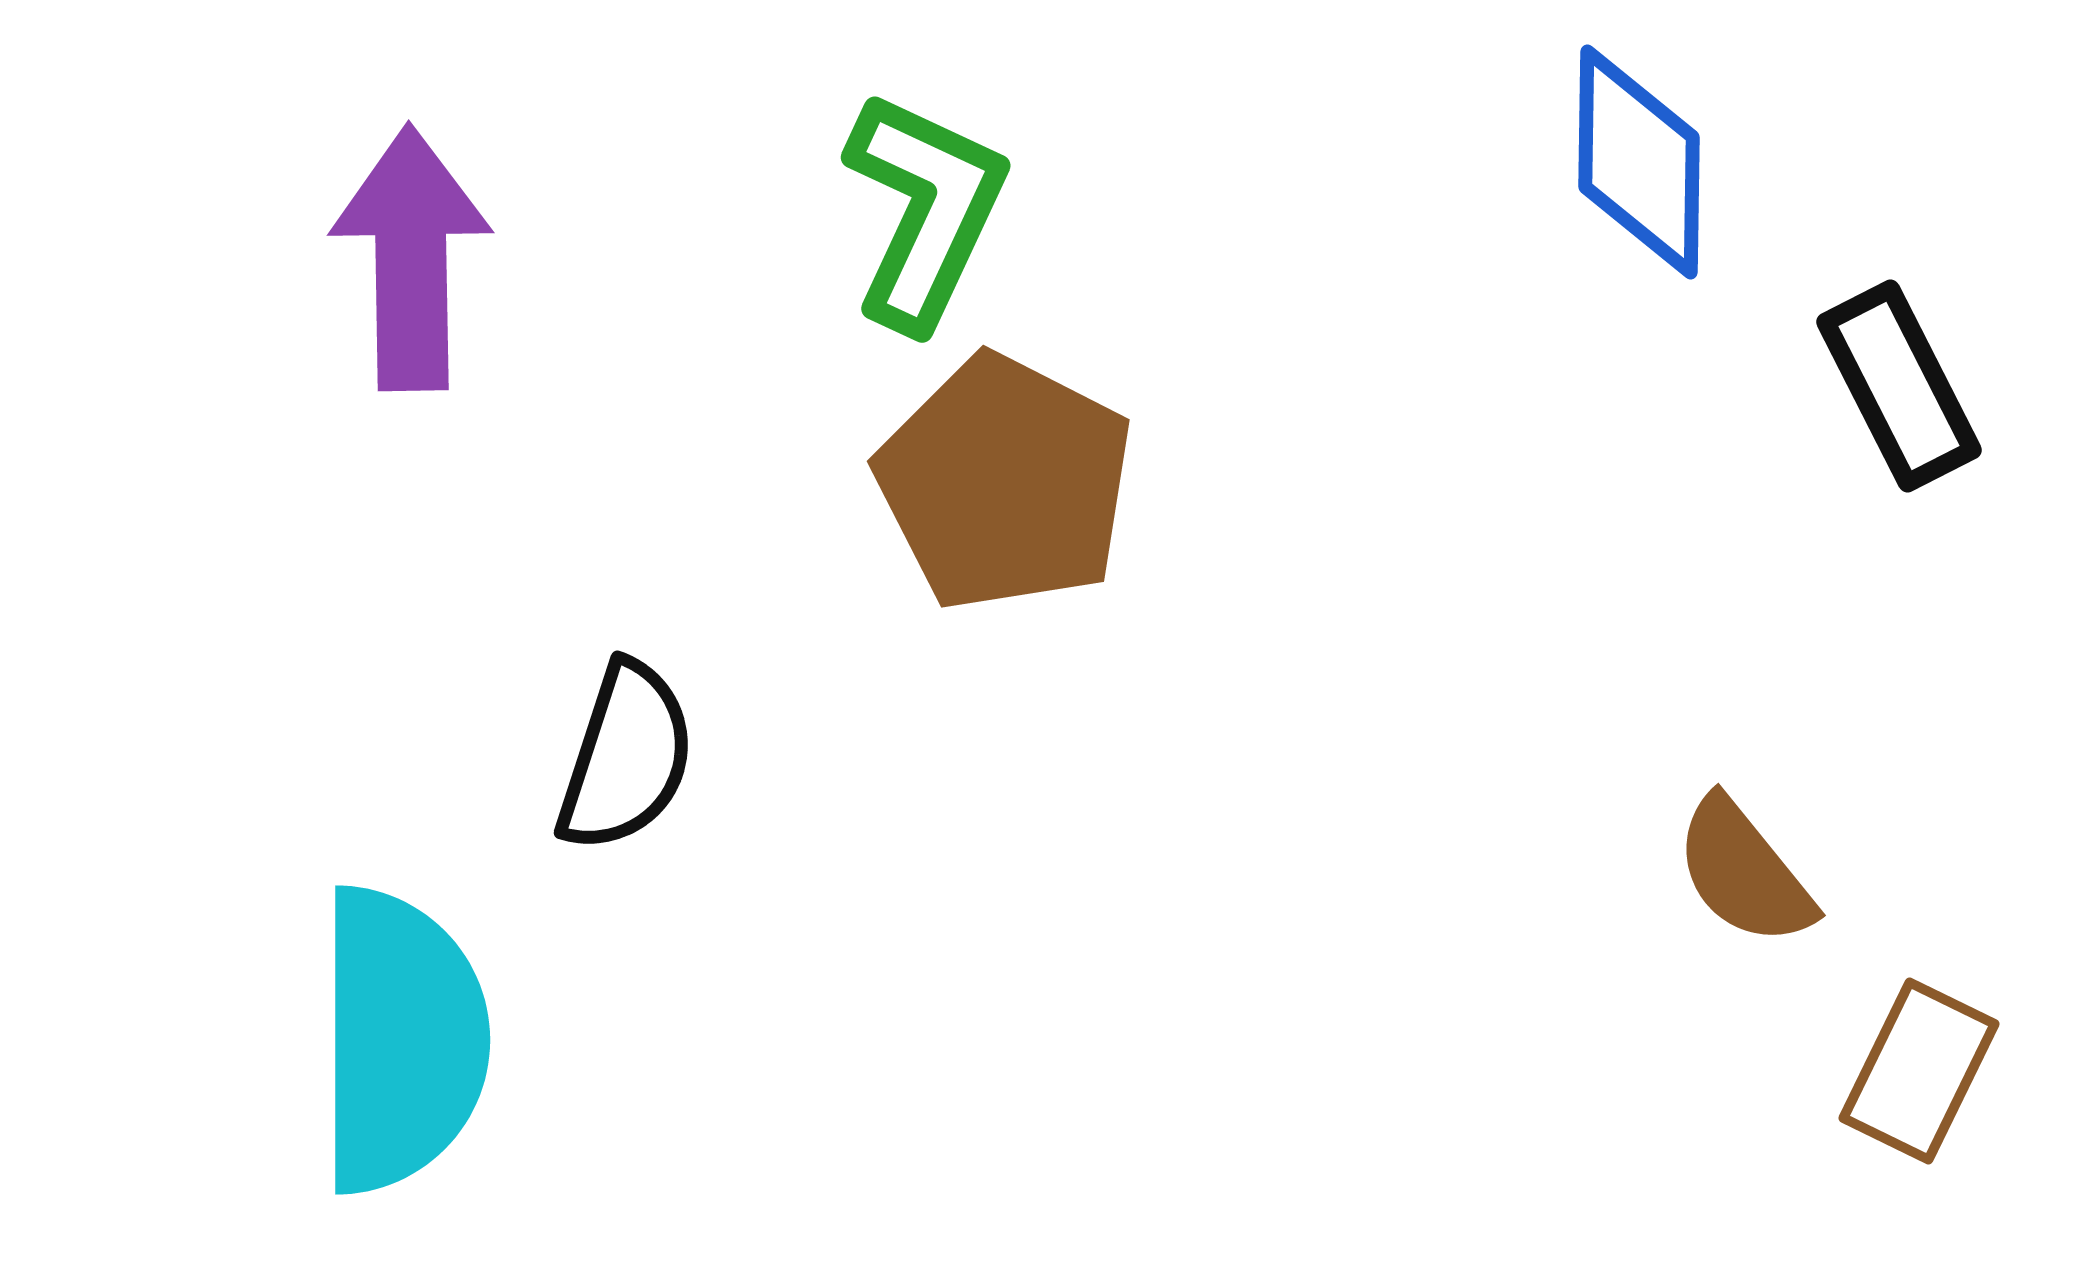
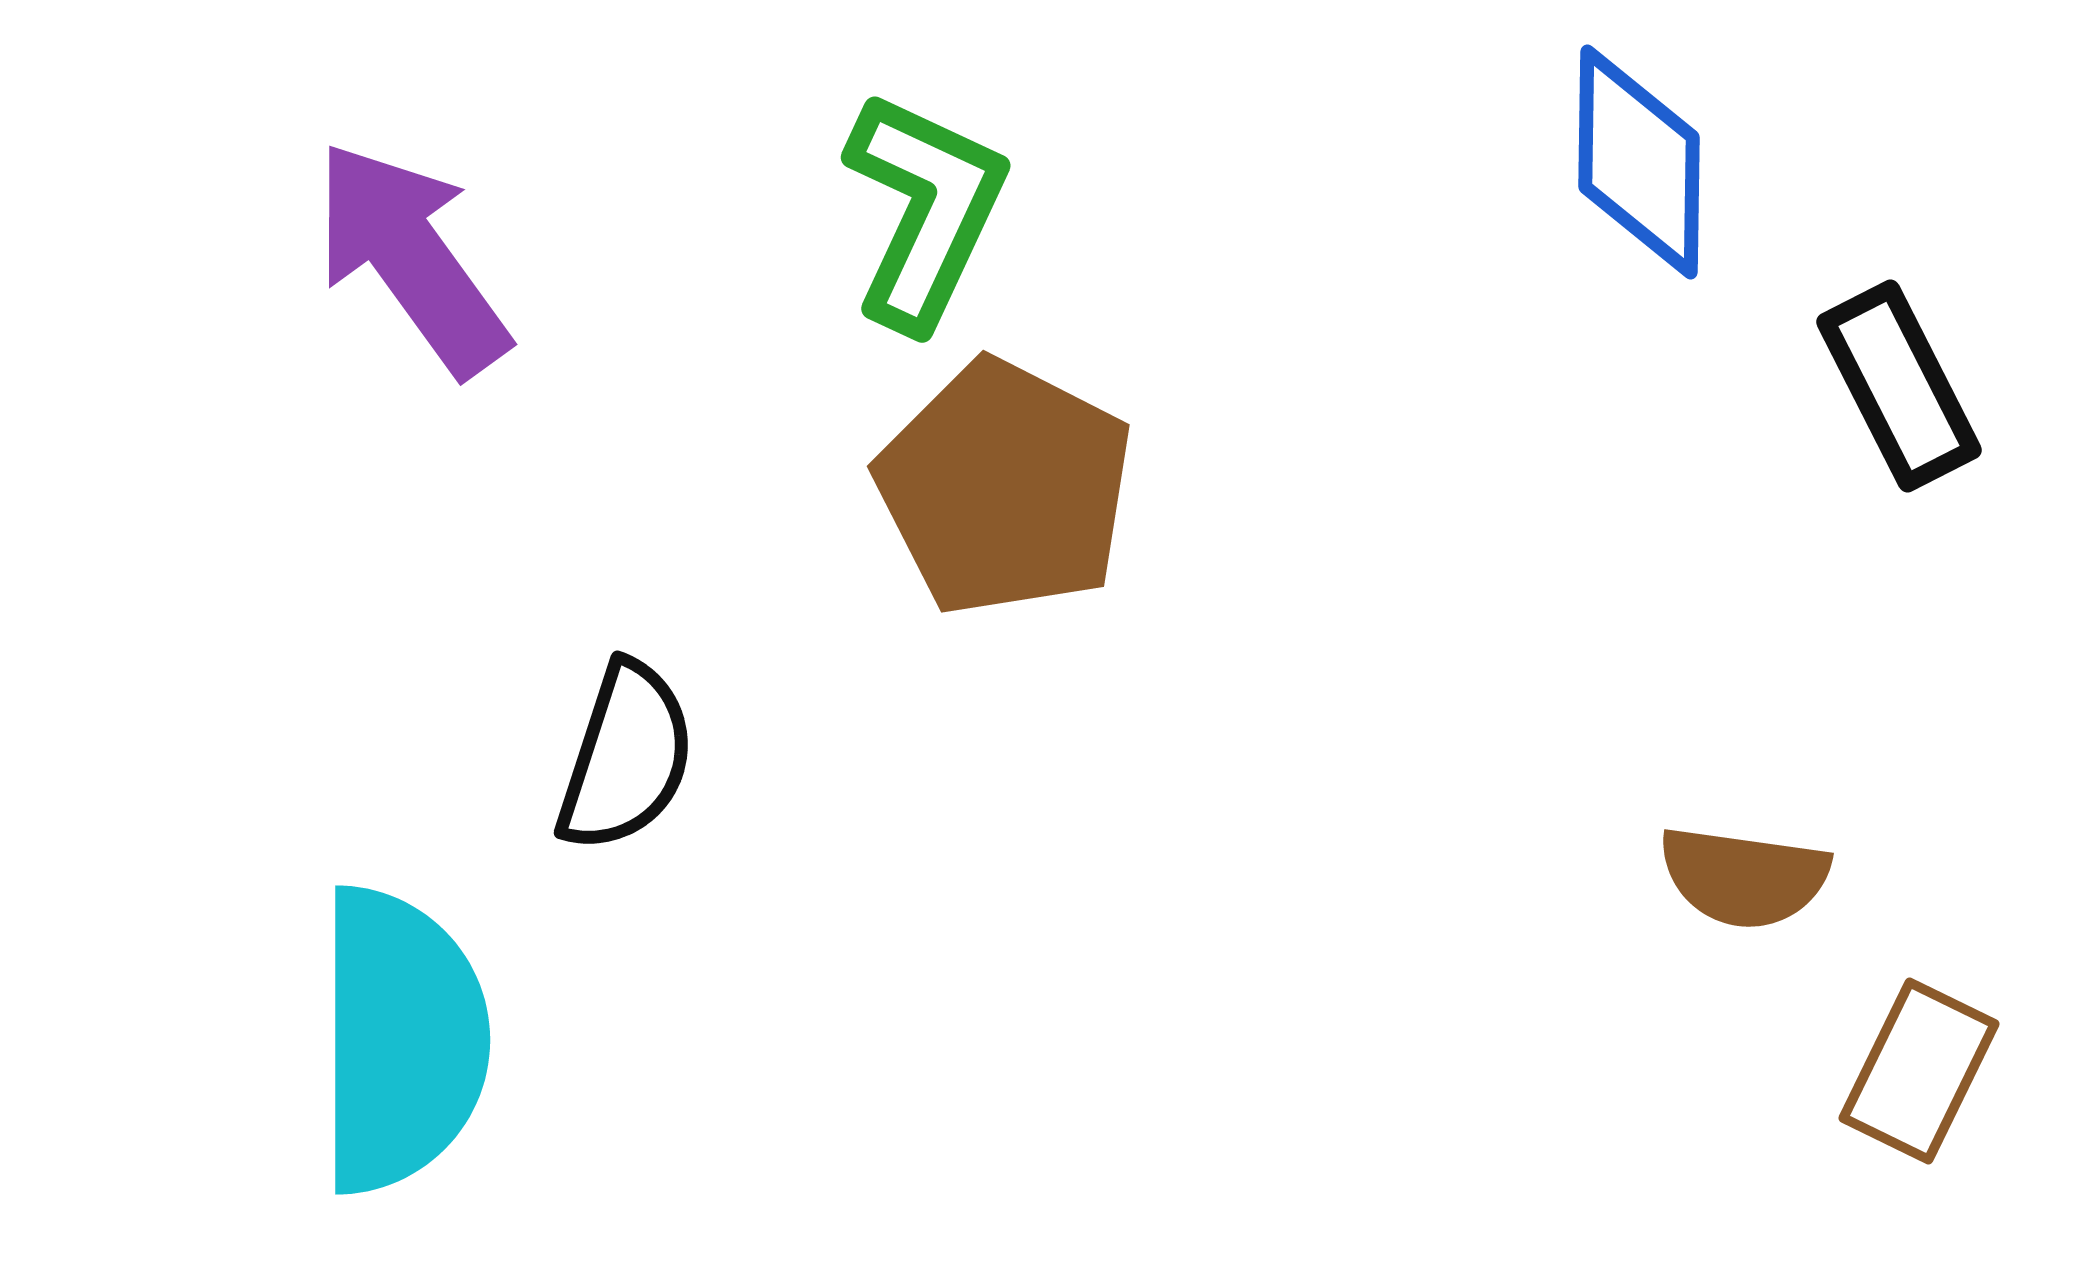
purple arrow: rotated 35 degrees counterclockwise
brown pentagon: moved 5 px down
brown semicircle: moved 5 px down; rotated 43 degrees counterclockwise
